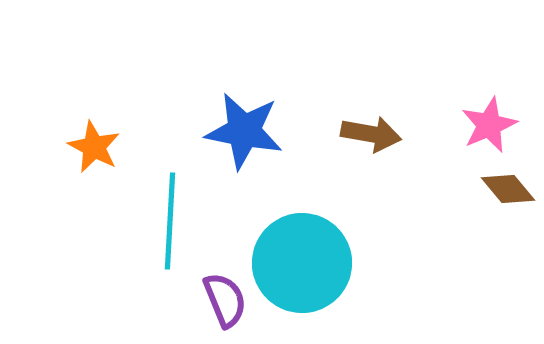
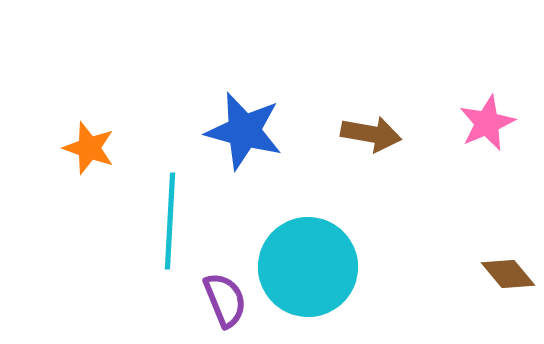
pink star: moved 2 px left, 2 px up
blue star: rotated 4 degrees clockwise
orange star: moved 5 px left, 1 px down; rotated 8 degrees counterclockwise
brown diamond: moved 85 px down
cyan circle: moved 6 px right, 4 px down
